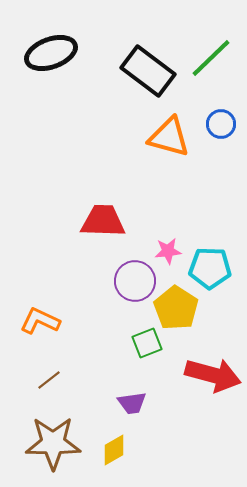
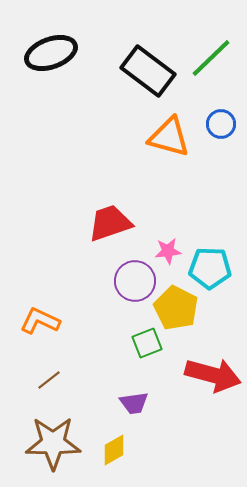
red trapezoid: moved 7 px right, 2 px down; rotated 21 degrees counterclockwise
yellow pentagon: rotated 6 degrees counterclockwise
purple trapezoid: moved 2 px right
